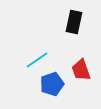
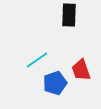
black rectangle: moved 5 px left, 7 px up; rotated 10 degrees counterclockwise
blue pentagon: moved 3 px right, 1 px up
